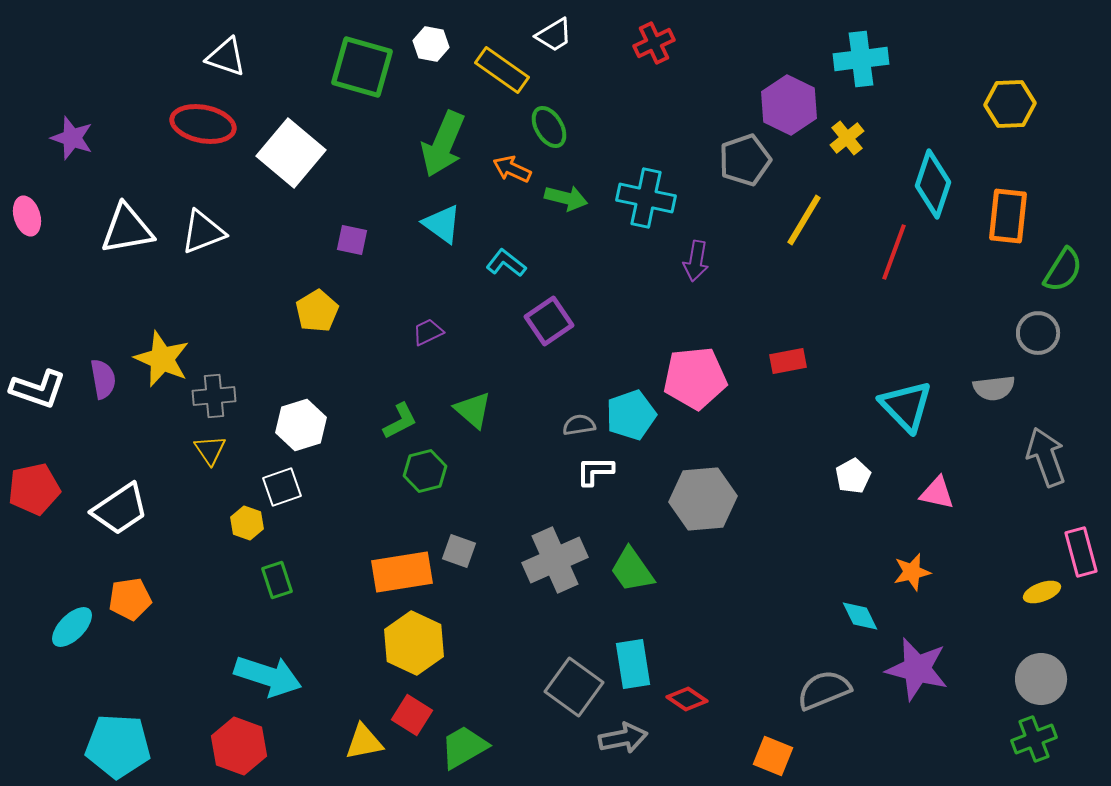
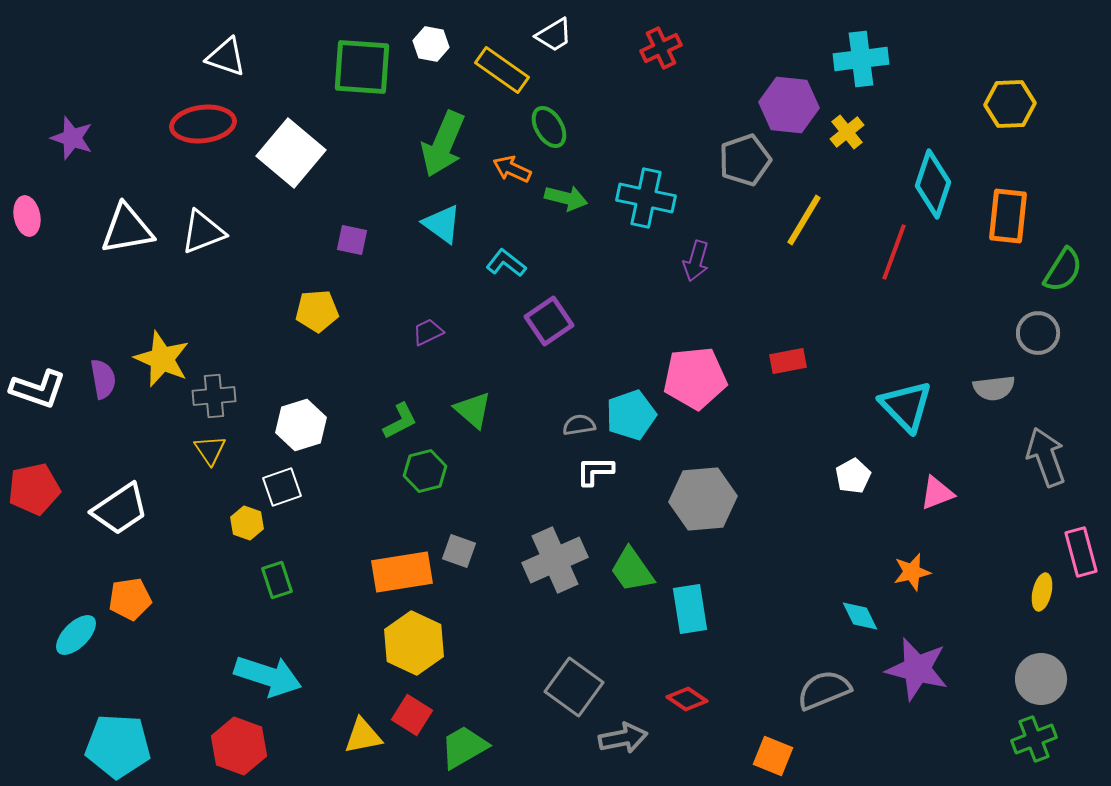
red cross at (654, 43): moved 7 px right, 5 px down
green square at (362, 67): rotated 12 degrees counterclockwise
purple hexagon at (789, 105): rotated 20 degrees counterclockwise
red ellipse at (203, 124): rotated 18 degrees counterclockwise
yellow cross at (847, 138): moved 6 px up
pink ellipse at (27, 216): rotated 6 degrees clockwise
purple arrow at (696, 261): rotated 6 degrees clockwise
yellow pentagon at (317, 311): rotated 27 degrees clockwise
pink triangle at (937, 493): rotated 33 degrees counterclockwise
yellow ellipse at (1042, 592): rotated 57 degrees counterclockwise
cyan ellipse at (72, 627): moved 4 px right, 8 px down
cyan rectangle at (633, 664): moved 57 px right, 55 px up
yellow triangle at (364, 742): moved 1 px left, 6 px up
